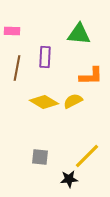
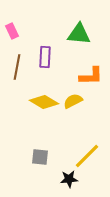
pink rectangle: rotated 63 degrees clockwise
brown line: moved 1 px up
